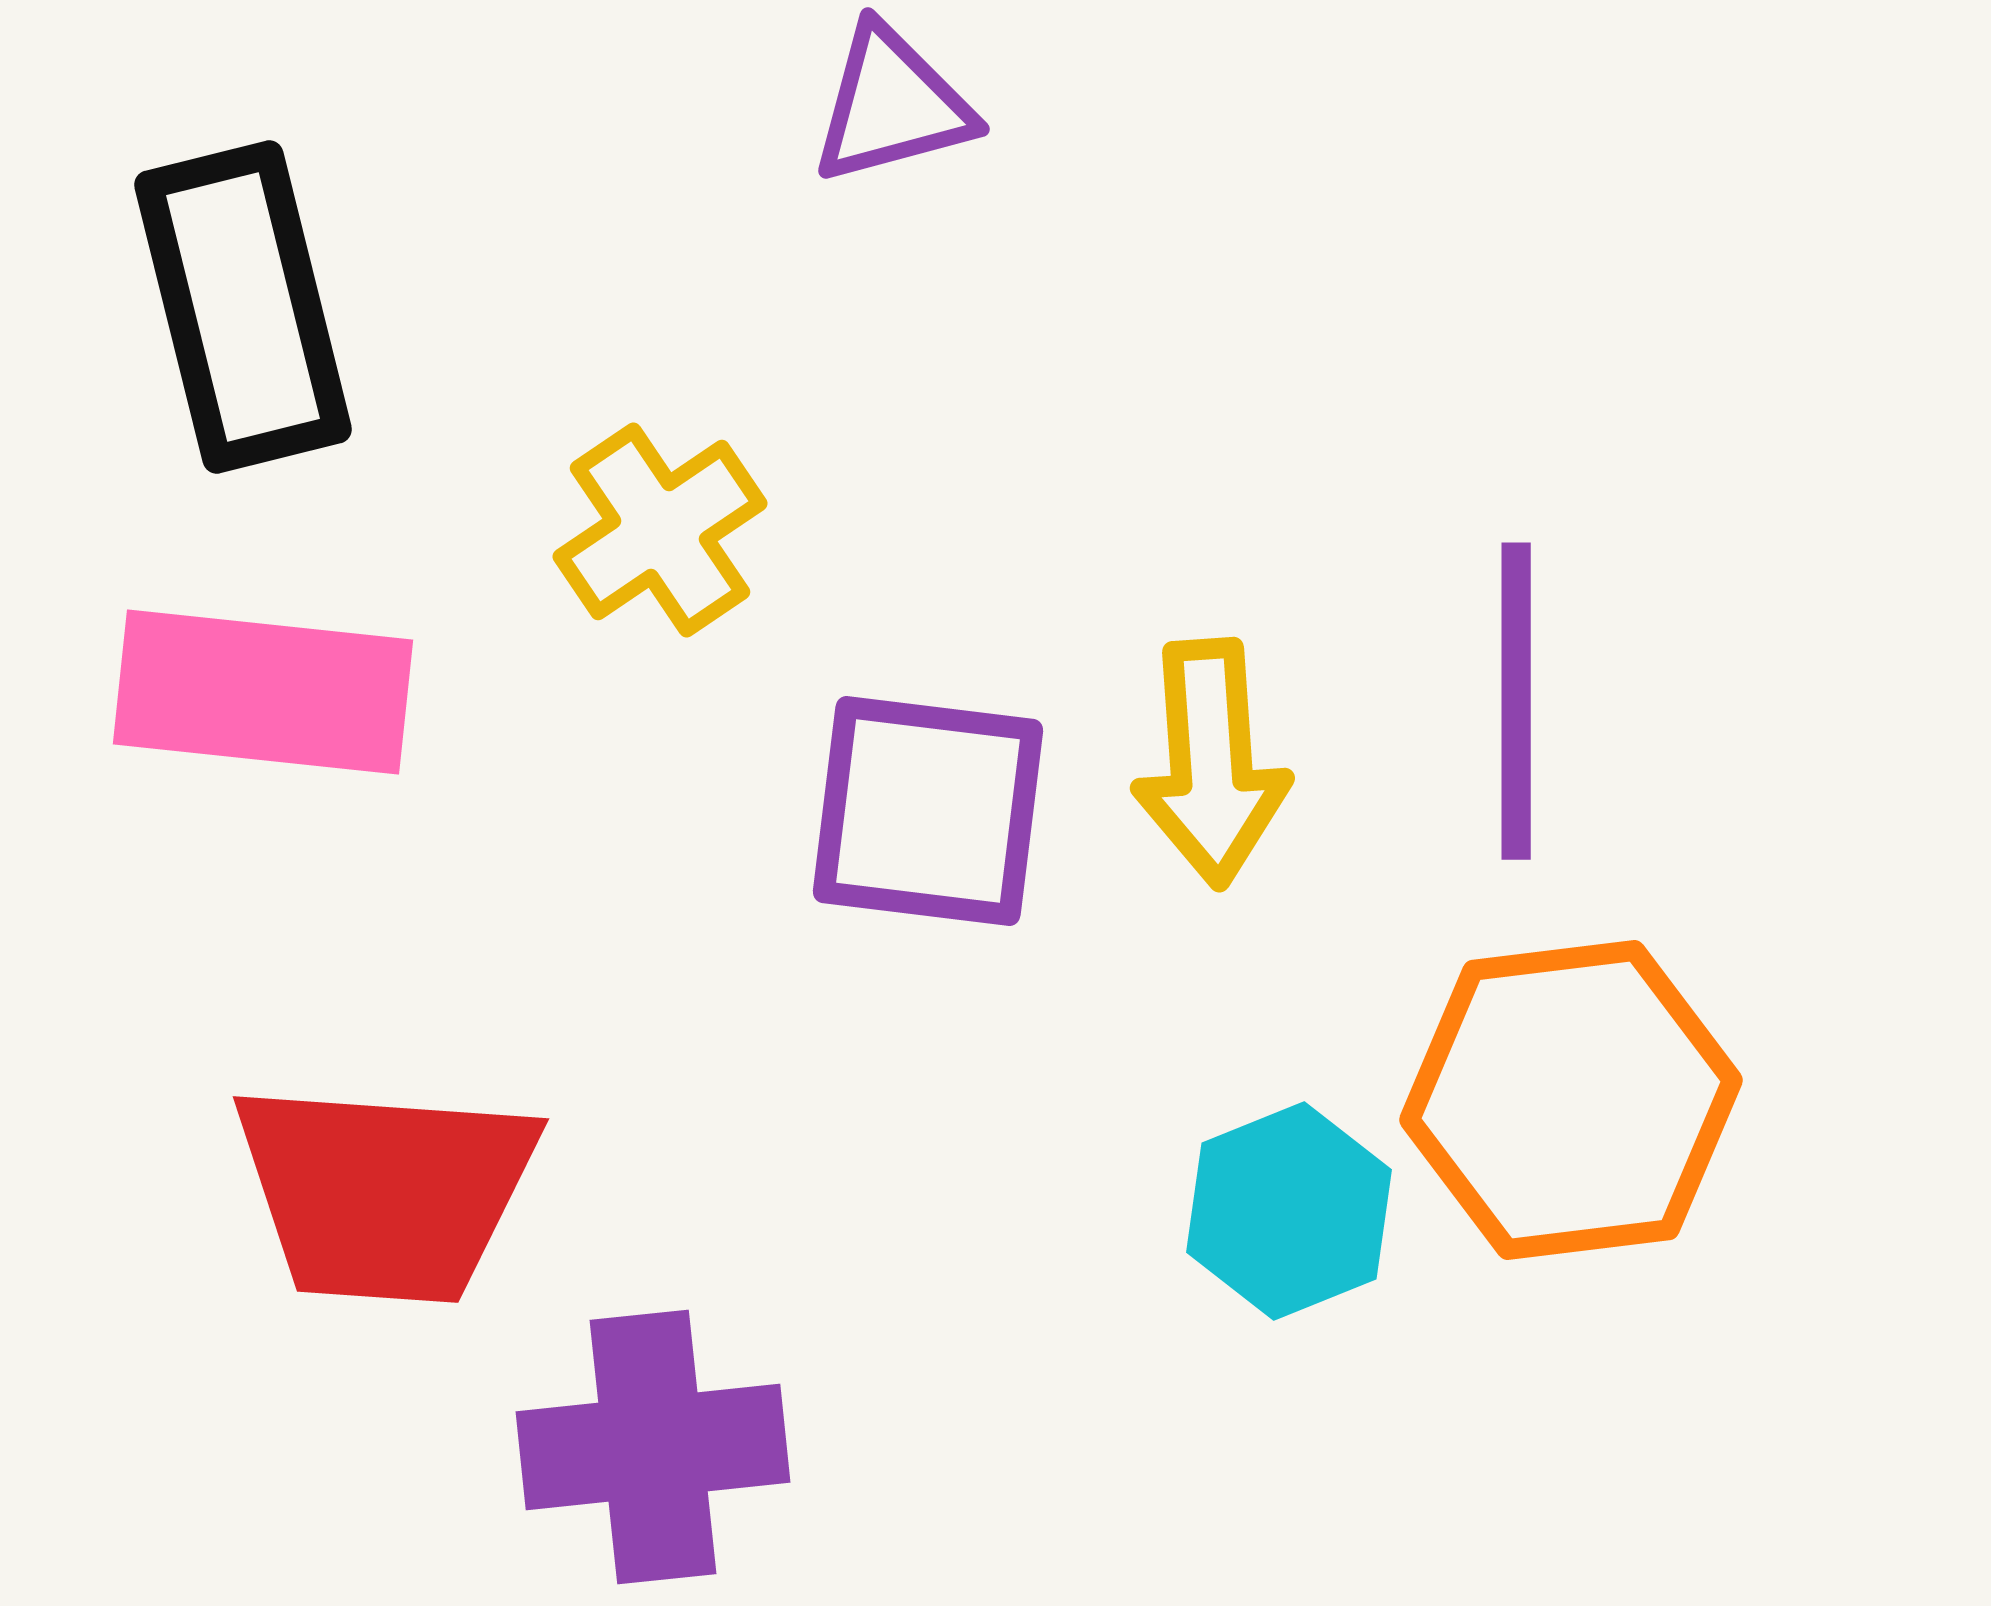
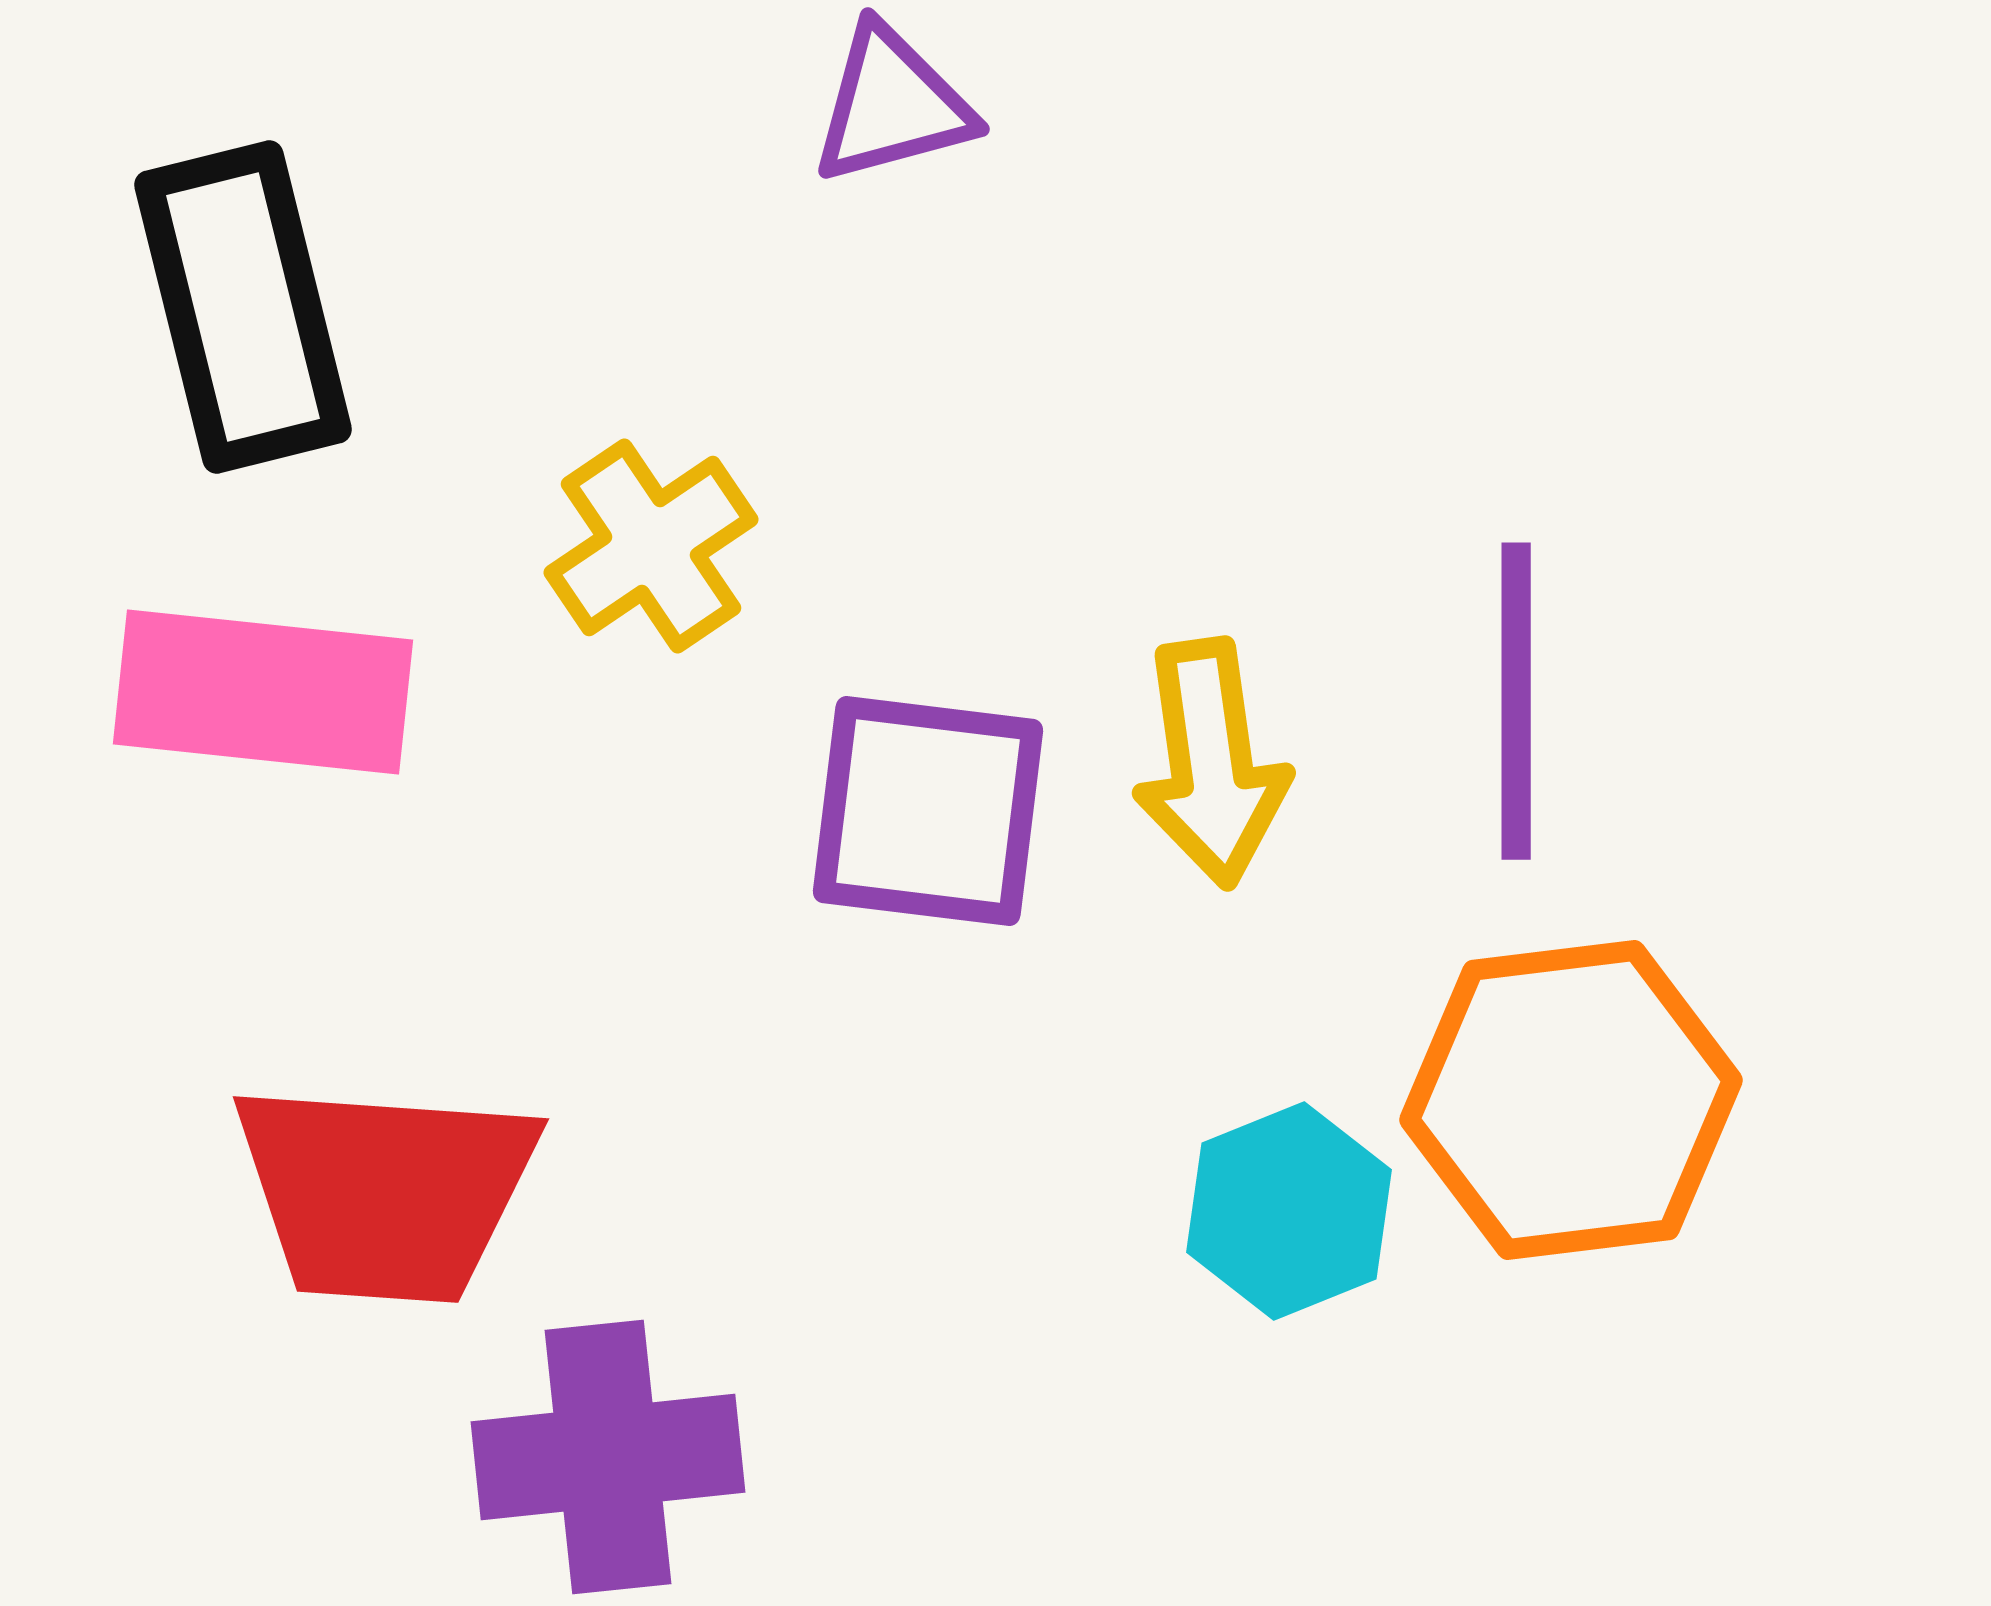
yellow cross: moved 9 px left, 16 px down
yellow arrow: rotated 4 degrees counterclockwise
purple cross: moved 45 px left, 10 px down
